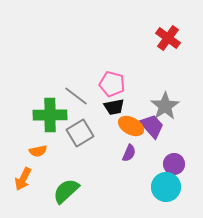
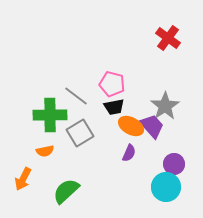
orange semicircle: moved 7 px right
